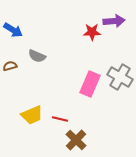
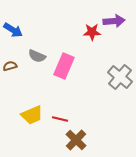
gray cross: rotated 10 degrees clockwise
pink rectangle: moved 26 px left, 18 px up
